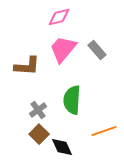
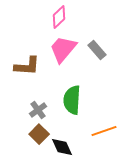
pink diamond: rotated 30 degrees counterclockwise
